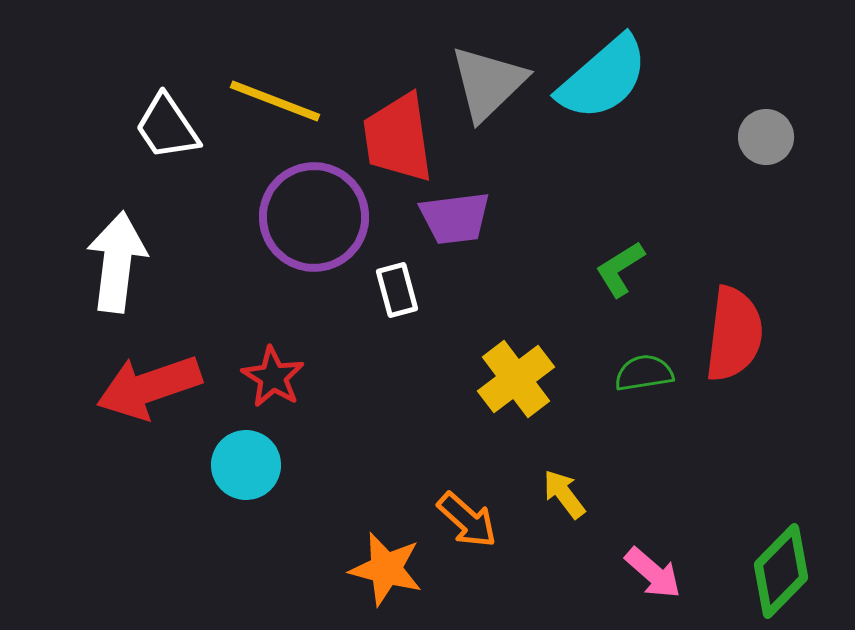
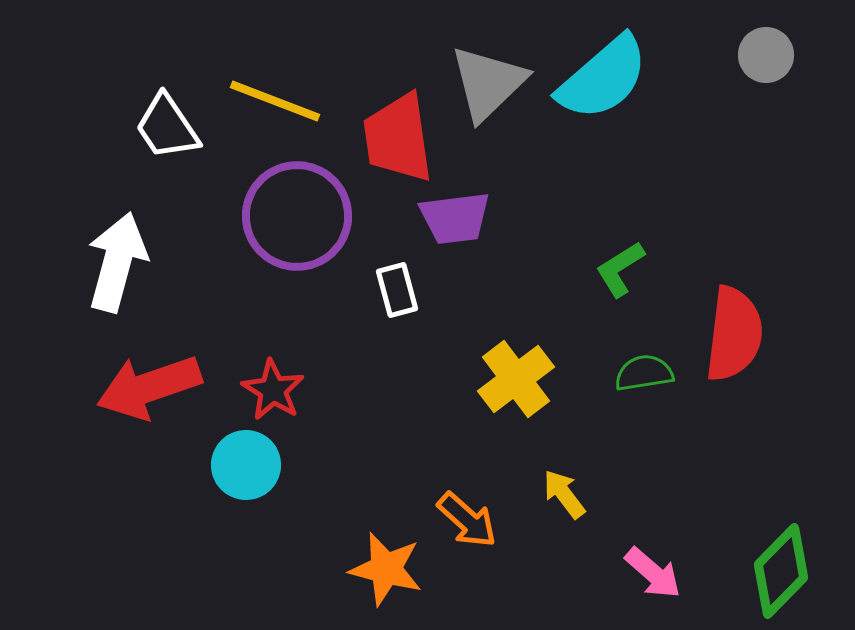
gray circle: moved 82 px up
purple circle: moved 17 px left, 1 px up
white arrow: rotated 8 degrees clockwise
red star: moved 13 px down
